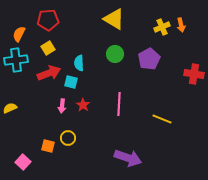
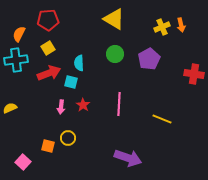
pink arrow: moved 1 px left, 1 px down
